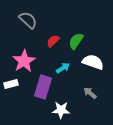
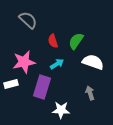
red semicircle: rotated 64 degrees counterclockwise
pink star: moved 1 px down; rotated 20 degrees clockwise
cyan arrow: moved 6 px left, 4 px up
purple rectangle: moved 1 px left
gray arrow: rotated 32 degrees clockwise
